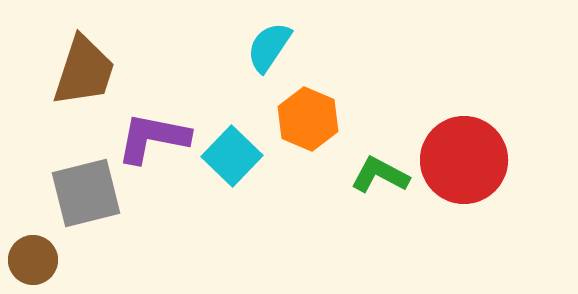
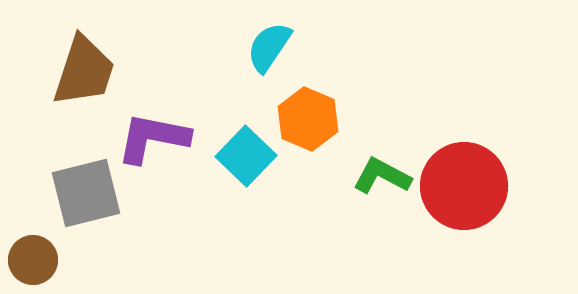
cyan square: moved 14 px right
red circle: moved 26 px down
green L-shape: moved 2 px right, 1 px down
